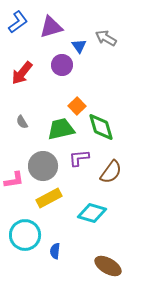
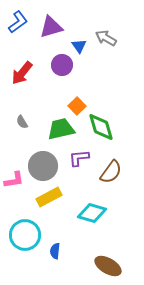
yellow rectangle: moved 1 px up
